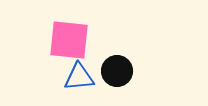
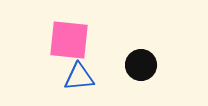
black circle: moved 24 px right, 6 px up
